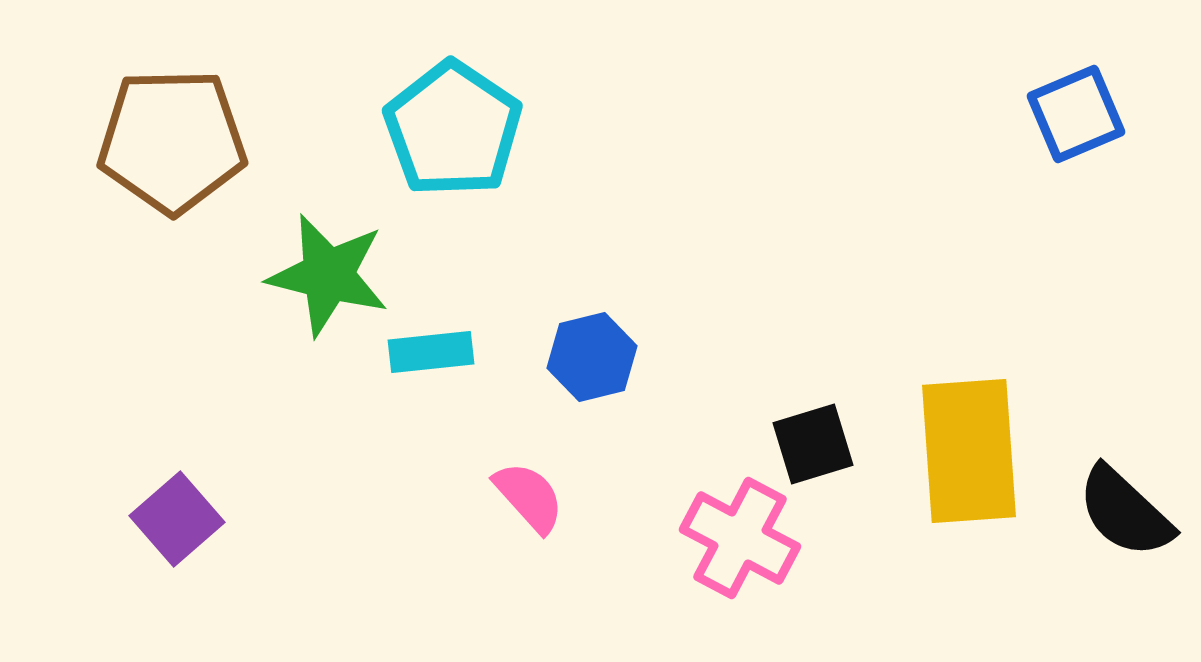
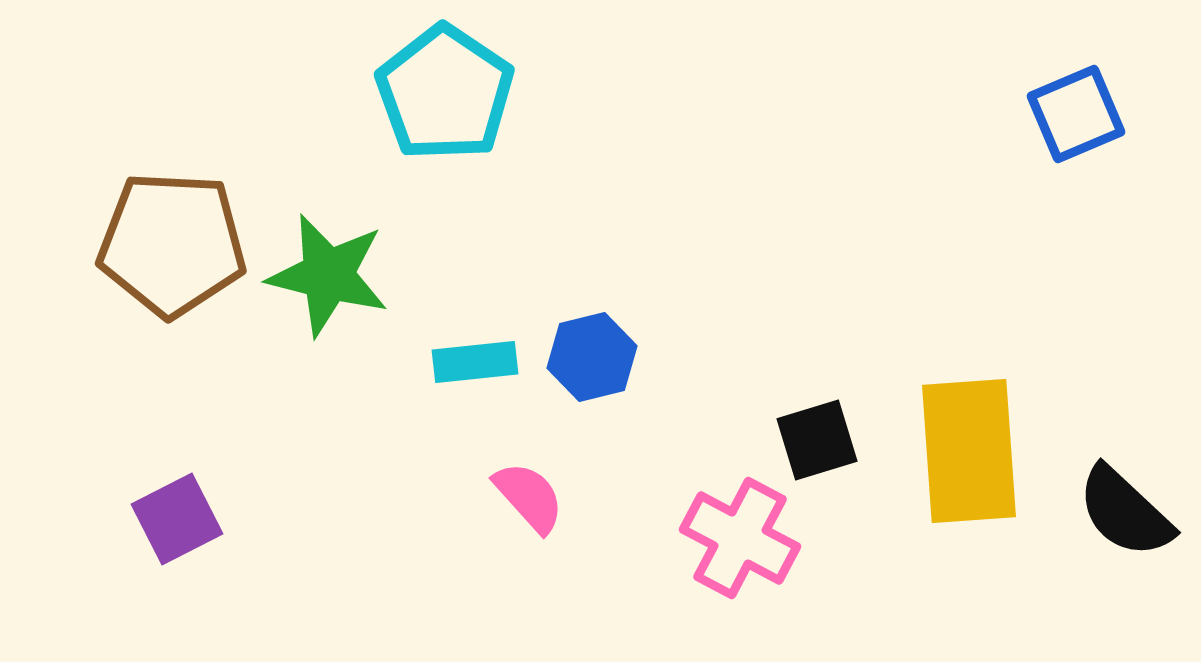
cyan pentagon: moved 8 px left, 36 px up
brown pentagon: moved 103 px down; rotated 4 degrees clockwise
cyan rectangle: moved 44 px right, 10 px down
black square: moved 4 px right, 4 px up
purple square: rotated 14 degrees clockwise
